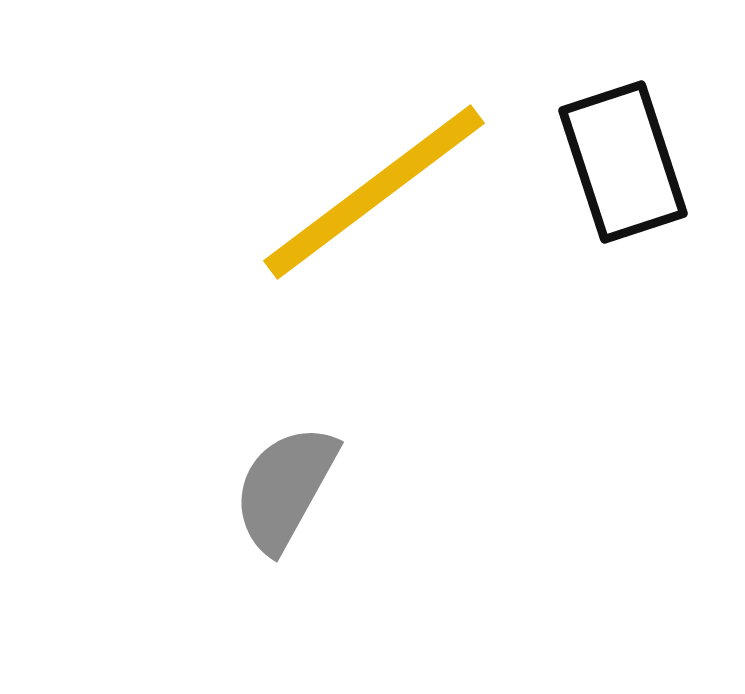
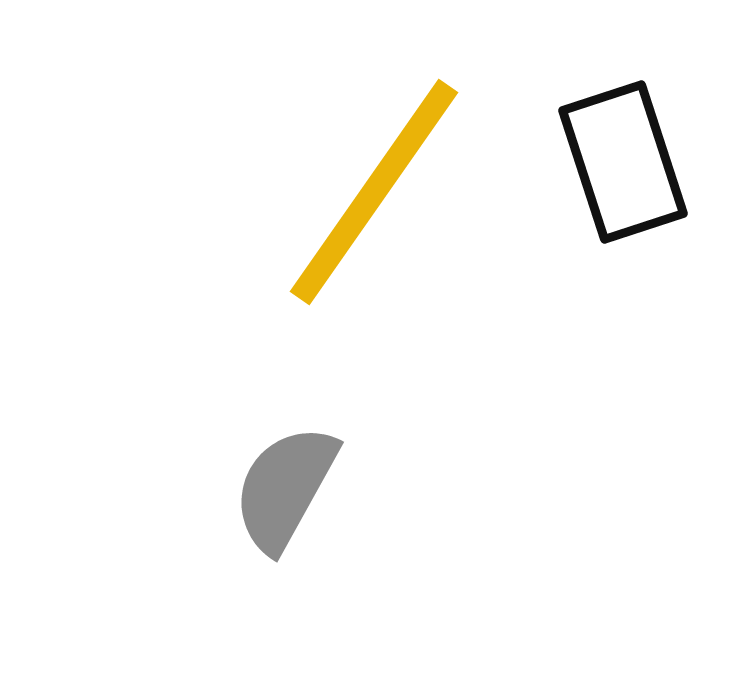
yellow line: rotated 18 degrees counterclockwise
